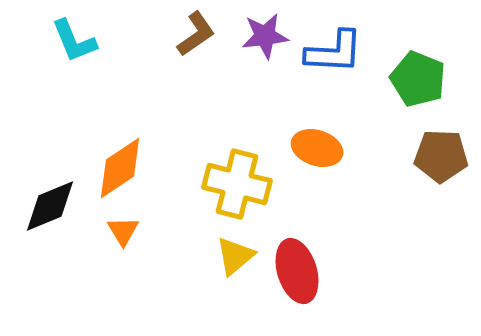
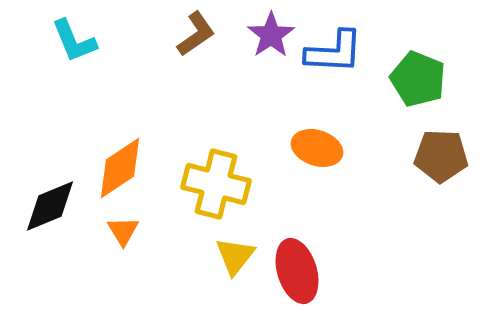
purple star: moved 6 px right, 1 px up; rotated 27 degrees counterclockwise
yellow cross: moved 21 px left
yellow triangle: rotated 12 degrees counterclockwise
